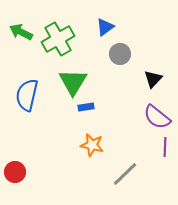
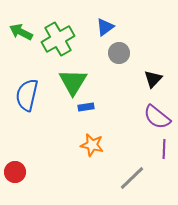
gray circle: moved 1 px left, 1 px up
purple line: moved 1 px left, 2 px down
gray line: moved 7 px right, 4 px down
